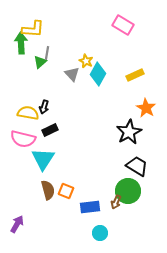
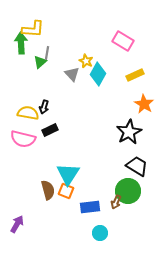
pink rectangle: moved 16 px down
orange star: moved 2 px left, 4 px up
cyan triangle: moved 25 px right, 15 px down
